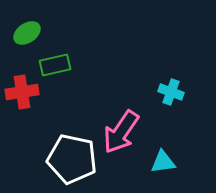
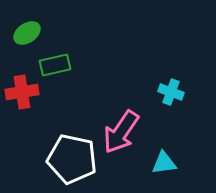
cyan triangle: moved 1 px right, 1 px down
